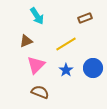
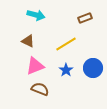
cyan arrow: moved 1 px left, 1 px up; rotated 42 degrees counterclockwise
brown triangle: moved 2 px right; rotated 48 degrees clockwise
pink triangle: moved 1 px left, 1 px down; rotated 24 degrees clockwise
brown semicircle: moved 3 px up
